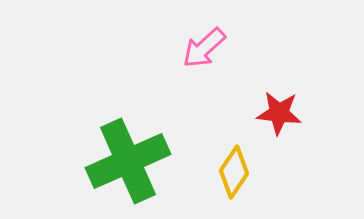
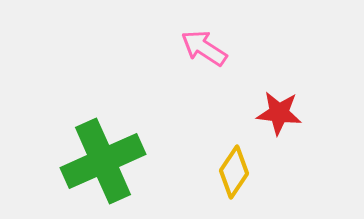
pink arrow: rotated 75 degrees clockwise
green cross: moved 25 px left
